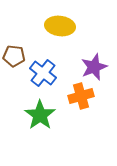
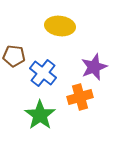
orange cross: moved 1 px left, 1 px down
